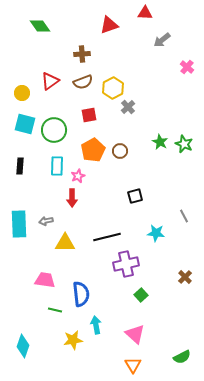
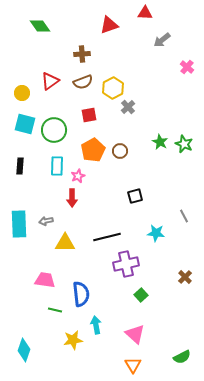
cyan diamond at (23, 346): moved 1 px right, 4 px down
